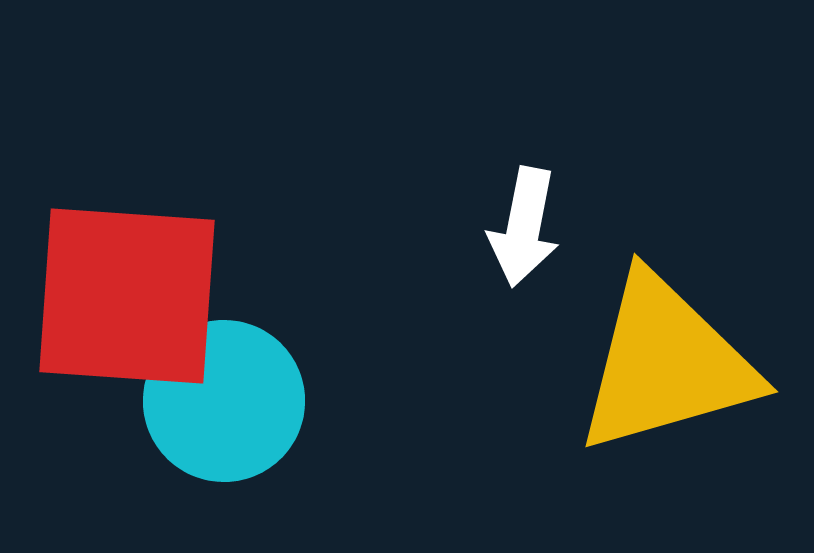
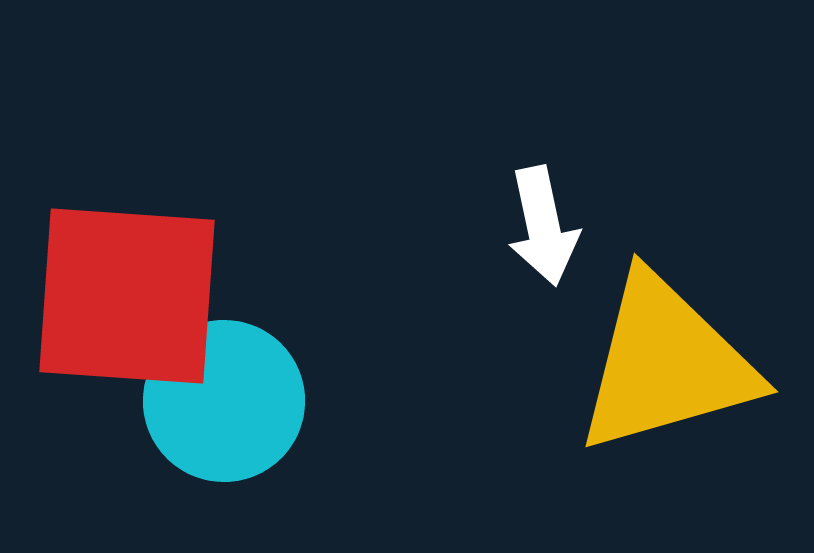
white arrow: moved 19 px right, 1 px up; rotated 23 degrees counterclockwise
